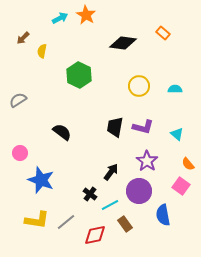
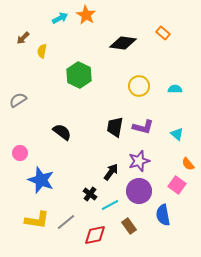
purple star: moved 8 px left; rotated 20 degrees clockwise
pink square: moved 4 px left, 1 px up
brown rectangle: moved 4 px right, 2 px down
